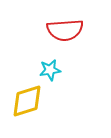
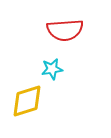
cyan star: moved 2 px right, 1 px up
